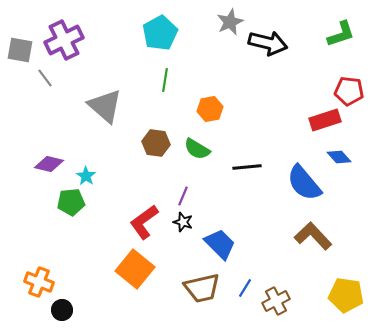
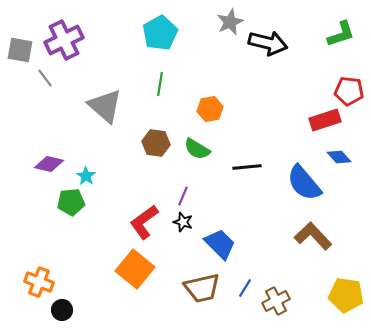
green line: moved 5 px left, 4 px down
